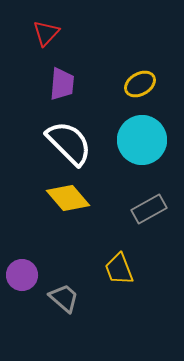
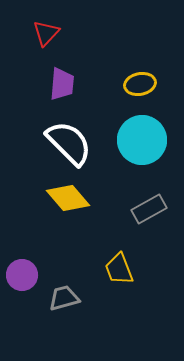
yellow ellipse: rotated 20 degrees clockwise
gray trapezoid: rotated 56 degrees counterclockwise
